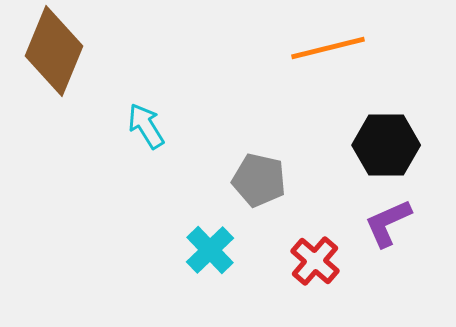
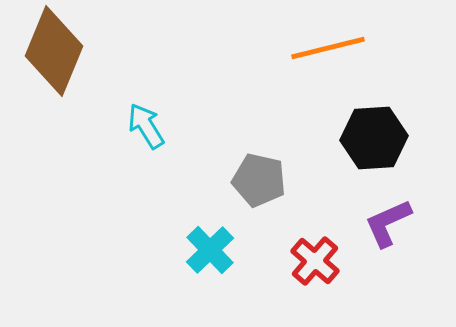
black hexagon: moved 12 px left, 7 px up; rotated 4 degrees counterclockwise
